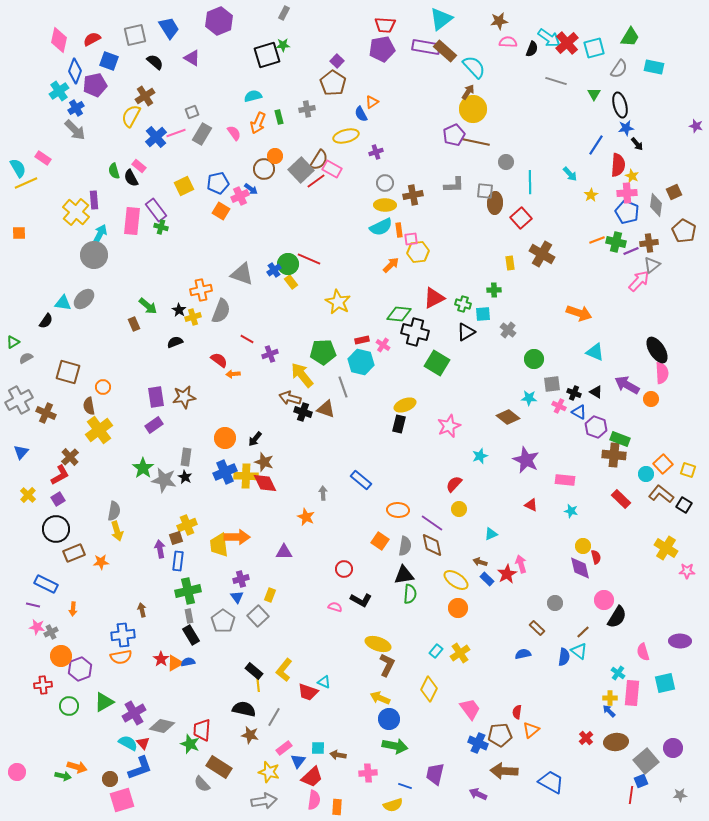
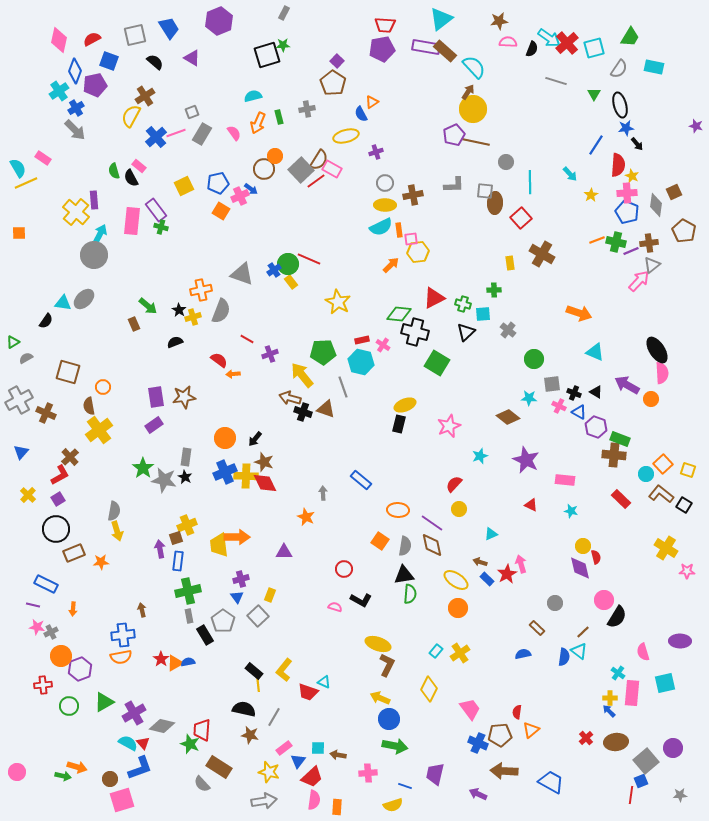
black triangle at (466, 332): rotated 12 degrees counterclockwise
black rectangle at (191, 635): moved 14 px right
